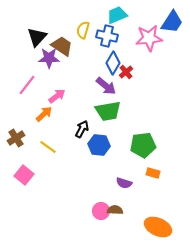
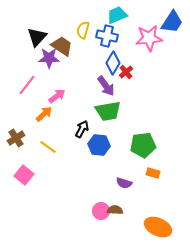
purple arrow: rotated 15 degrees clockwise
